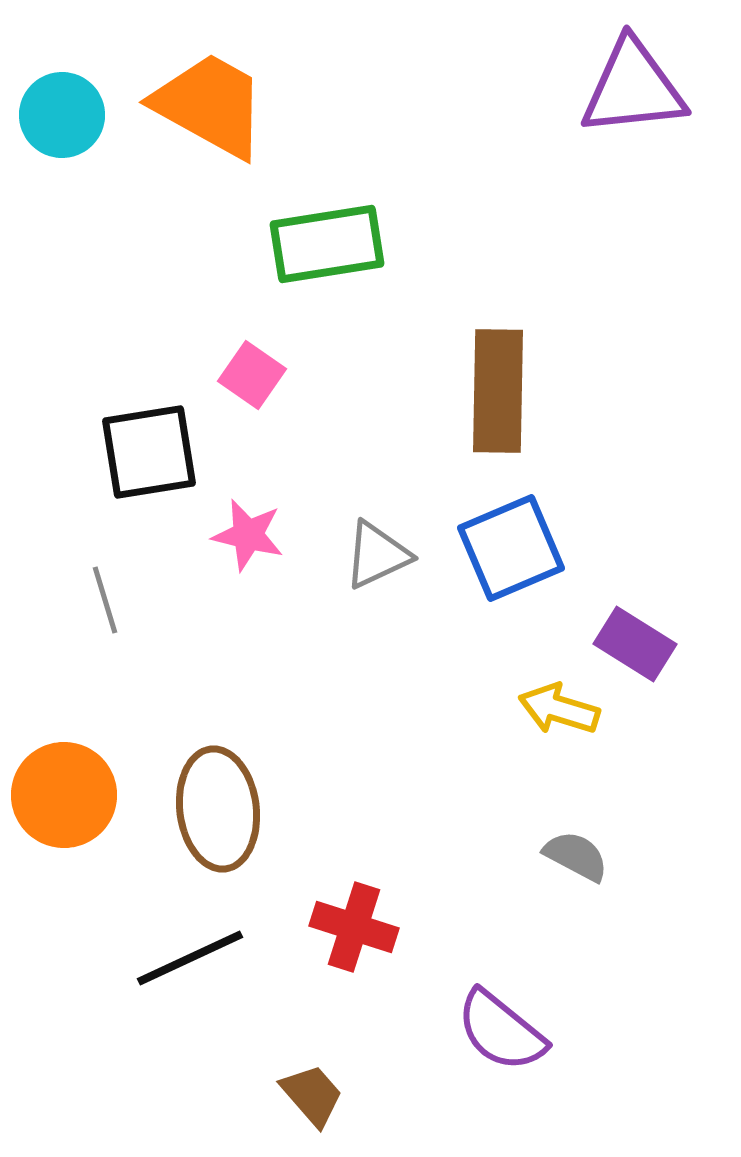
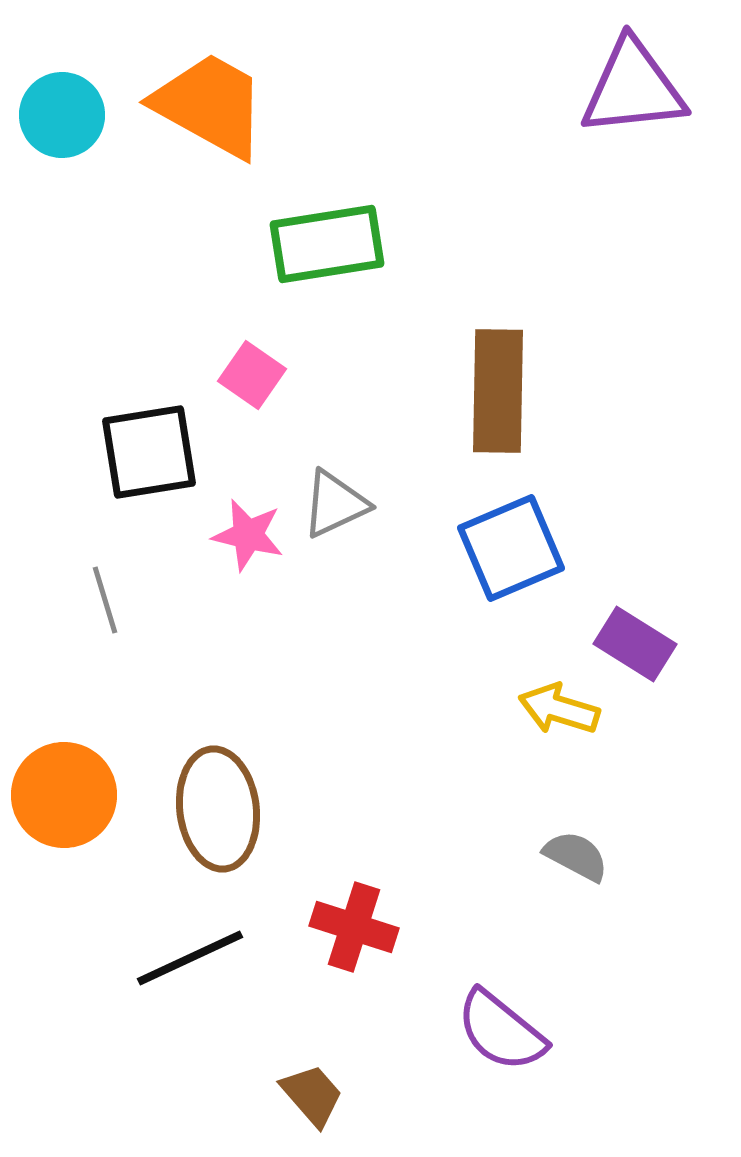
gray triangle: moved 42 px left, 51 px up
